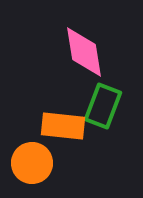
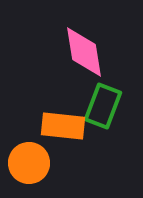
orange circle: moved 3 px left
